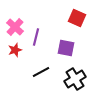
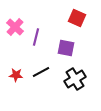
red star: moved 1 px right, 25 px down; rotated 24 degrees clockwise
